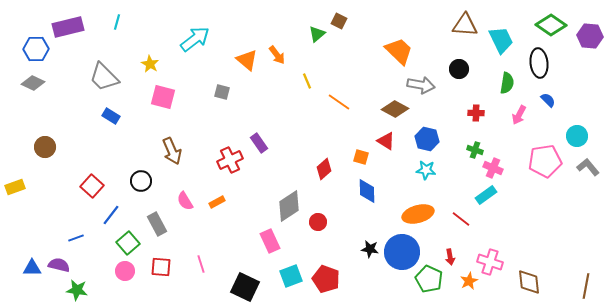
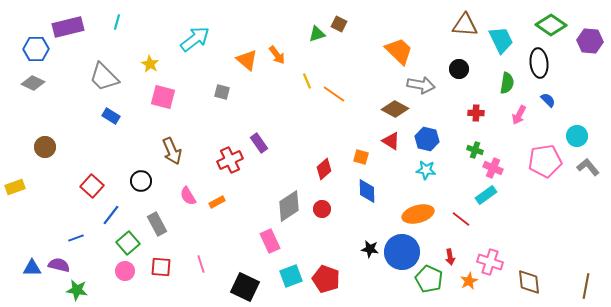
brown square at (339, 21): moved 3 px down
green triangle at (317, 34): rotated 24 degrees clockwise
purple hexagon at (590, 36): moved 5 px down
orange line at (339, 102): moved 5 px left, 8 px up
red triangle at (386, 141): moved 5 px right
pink semicircle at (185, 201): moved 3 px right, 5 px up
red circle at (318, 222): moved 4 px right, 13 px up
